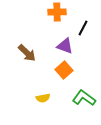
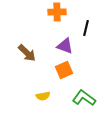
black line: moved 3 px right; rotated 14 degrees counterclockwise
orange square: rotated 18 degrees clockwise
yellow semicircle: moved 2 px up
